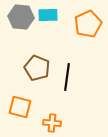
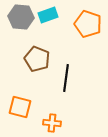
cyan rectangle: rotated 18 degrees counterclockwise
orange pentagon: rotated 28 degrees counterclockwise
brown pentagon: moved 9 px up
black line: moved 1 px left, 1 px down
